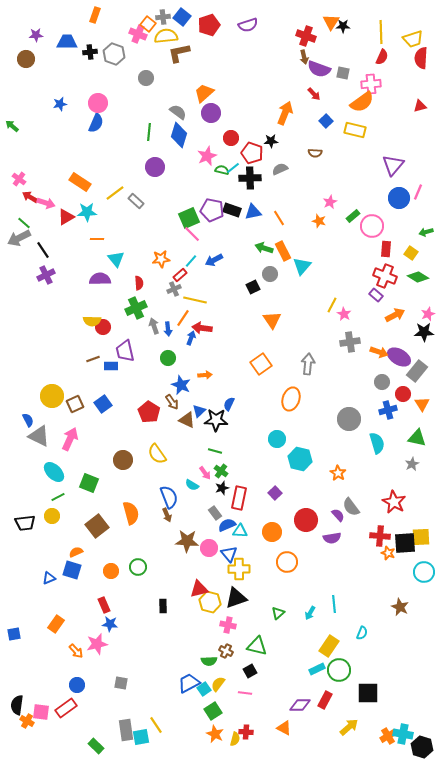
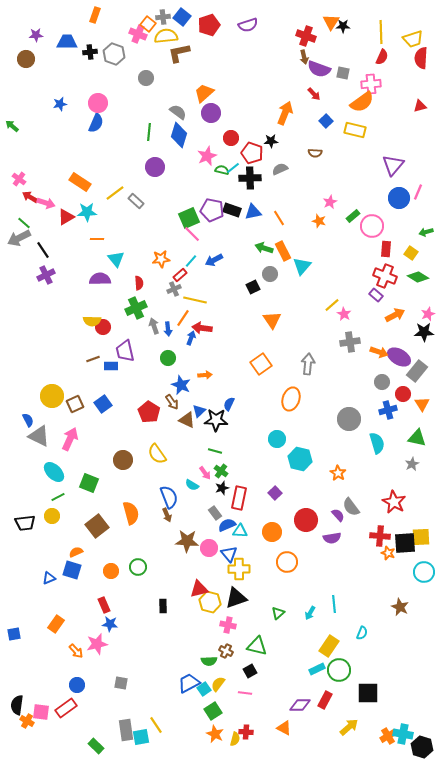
yellow line at (332, 305): rotated 21 degrees clockwise
